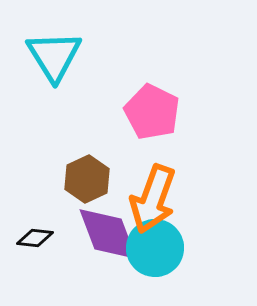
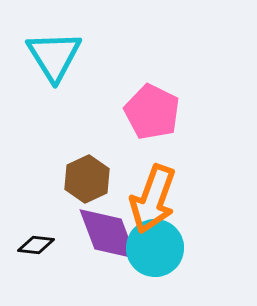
black diamond: moved 1 px right, 7 px down
